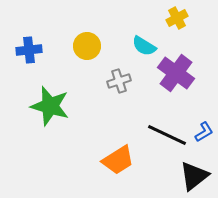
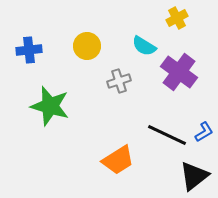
purple cross: moved 3 px right, 1 px up
